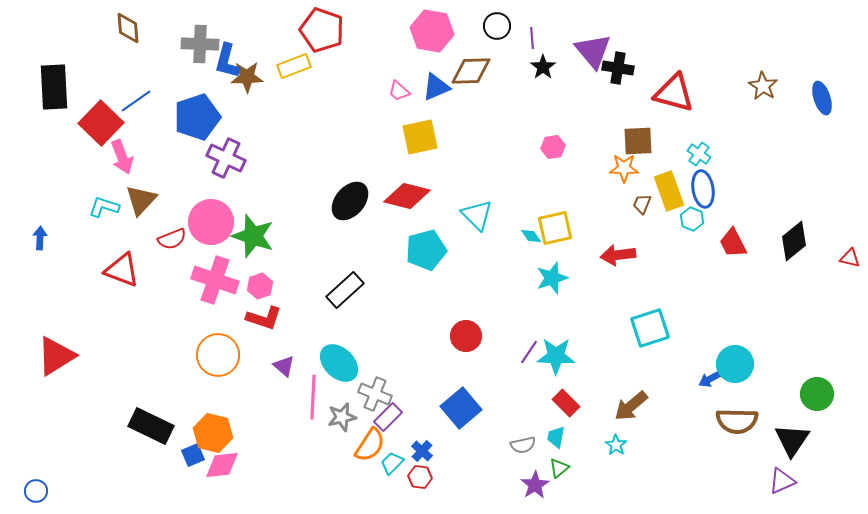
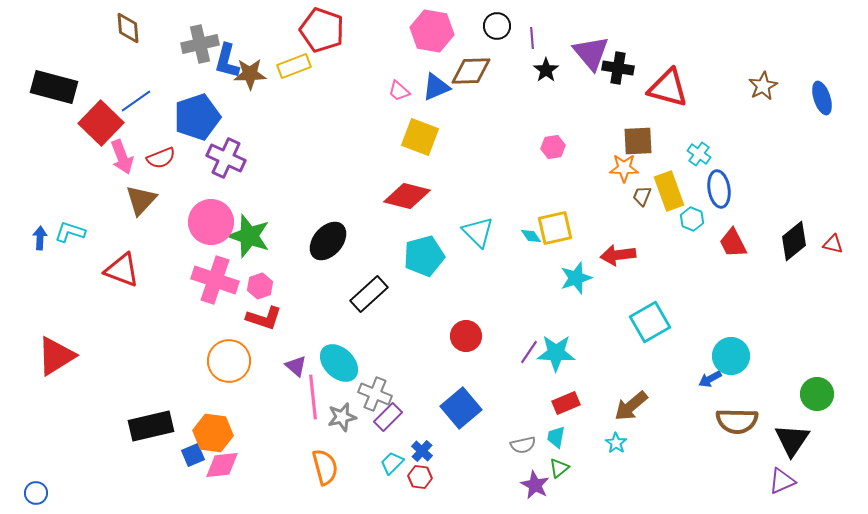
gray cross at (200, 44): rotated 15 degrees counterclockwise
purple triangle at (593, 51): moved 2 px left, 2 px down
black star at (543, 67): moved 3 px right, 3 px down
brown star at (247, 77): moved 3 px right, 3 px up
brown star at (763, 86): rotated 12 degrees clockwise
black rectangle at (54, 87): rotated 72 degrees counterclockwise
red triangle at (674, 93): moved 6 px left, 5 px up
yellow square at (420, 137): rotated 33 degrees clockwise
blue ellipse at (703, 189): moved 16 px right
black ellipse at (350, 201): moved 22 px left, 40 px down
brown trapezoid at (642, 204): moved 8 px up
cyan L-shape at (104, 207): moved 34 px left, 25 px down
cyan triangle at (477, 215): moved 1 px right, 17 px down
green star at (253, 236): moved 4 px left
red semicircle at (172, 239): moved 11 px left, 81 px up
cyan pentagon at (426, 250): moved 2 px left, 6 px down
red triangle at (850, 258): moved 17 px left, 14 px up
cyan star at (552, 278): moved 24 px right
black rectangle at (345, 290): moved 24 px right, 4 px down
cyan square at (650, 328): moved 6 px up; rotated 12 degrees counterclockwise
orange circle at (218, 355): moved 11 px right, 6 px down
cyan star at (556, 356): moved 3 px up
cyan circle at (735, 364): moved 4 px left, 8 px up
purple triangle at (284, 366): moved 12 px right
pink line at (313, 397): rotated 9 degrees counterclockwise
red rectangle at (566, 403): rotated 68 degrees counterclockwise
black rectangle at (151, 426): rotated 39 degrees counterclockwise
orange hexagon at (213, 433): rotated 6 degrees counterclockwise
orange semicircle at (370, 445): moved 45 px left, 22 px down; rotated 48 degrees counterclockwise
cyan star at (616, 445): moved 2 px up
purple star at (535, 485): rotated 12 degrees counterclockwise
blue circle at (36, 491): moved 2 px down
